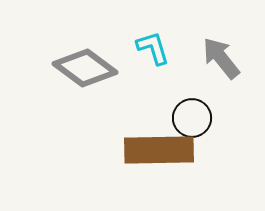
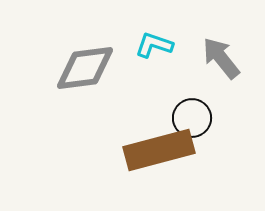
cyan L-shape: moved 1 px right, 3 px up; rotated 54 degrees counterclockwise
gray diamond: rotated 44 degrees counterclockwise
brown rectangle: rotated 14 degrees counterclockwise
